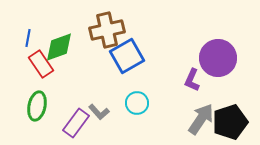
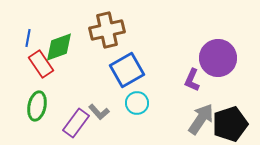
blue square: moved 14 px down
black pentagon: moved 2 px down
